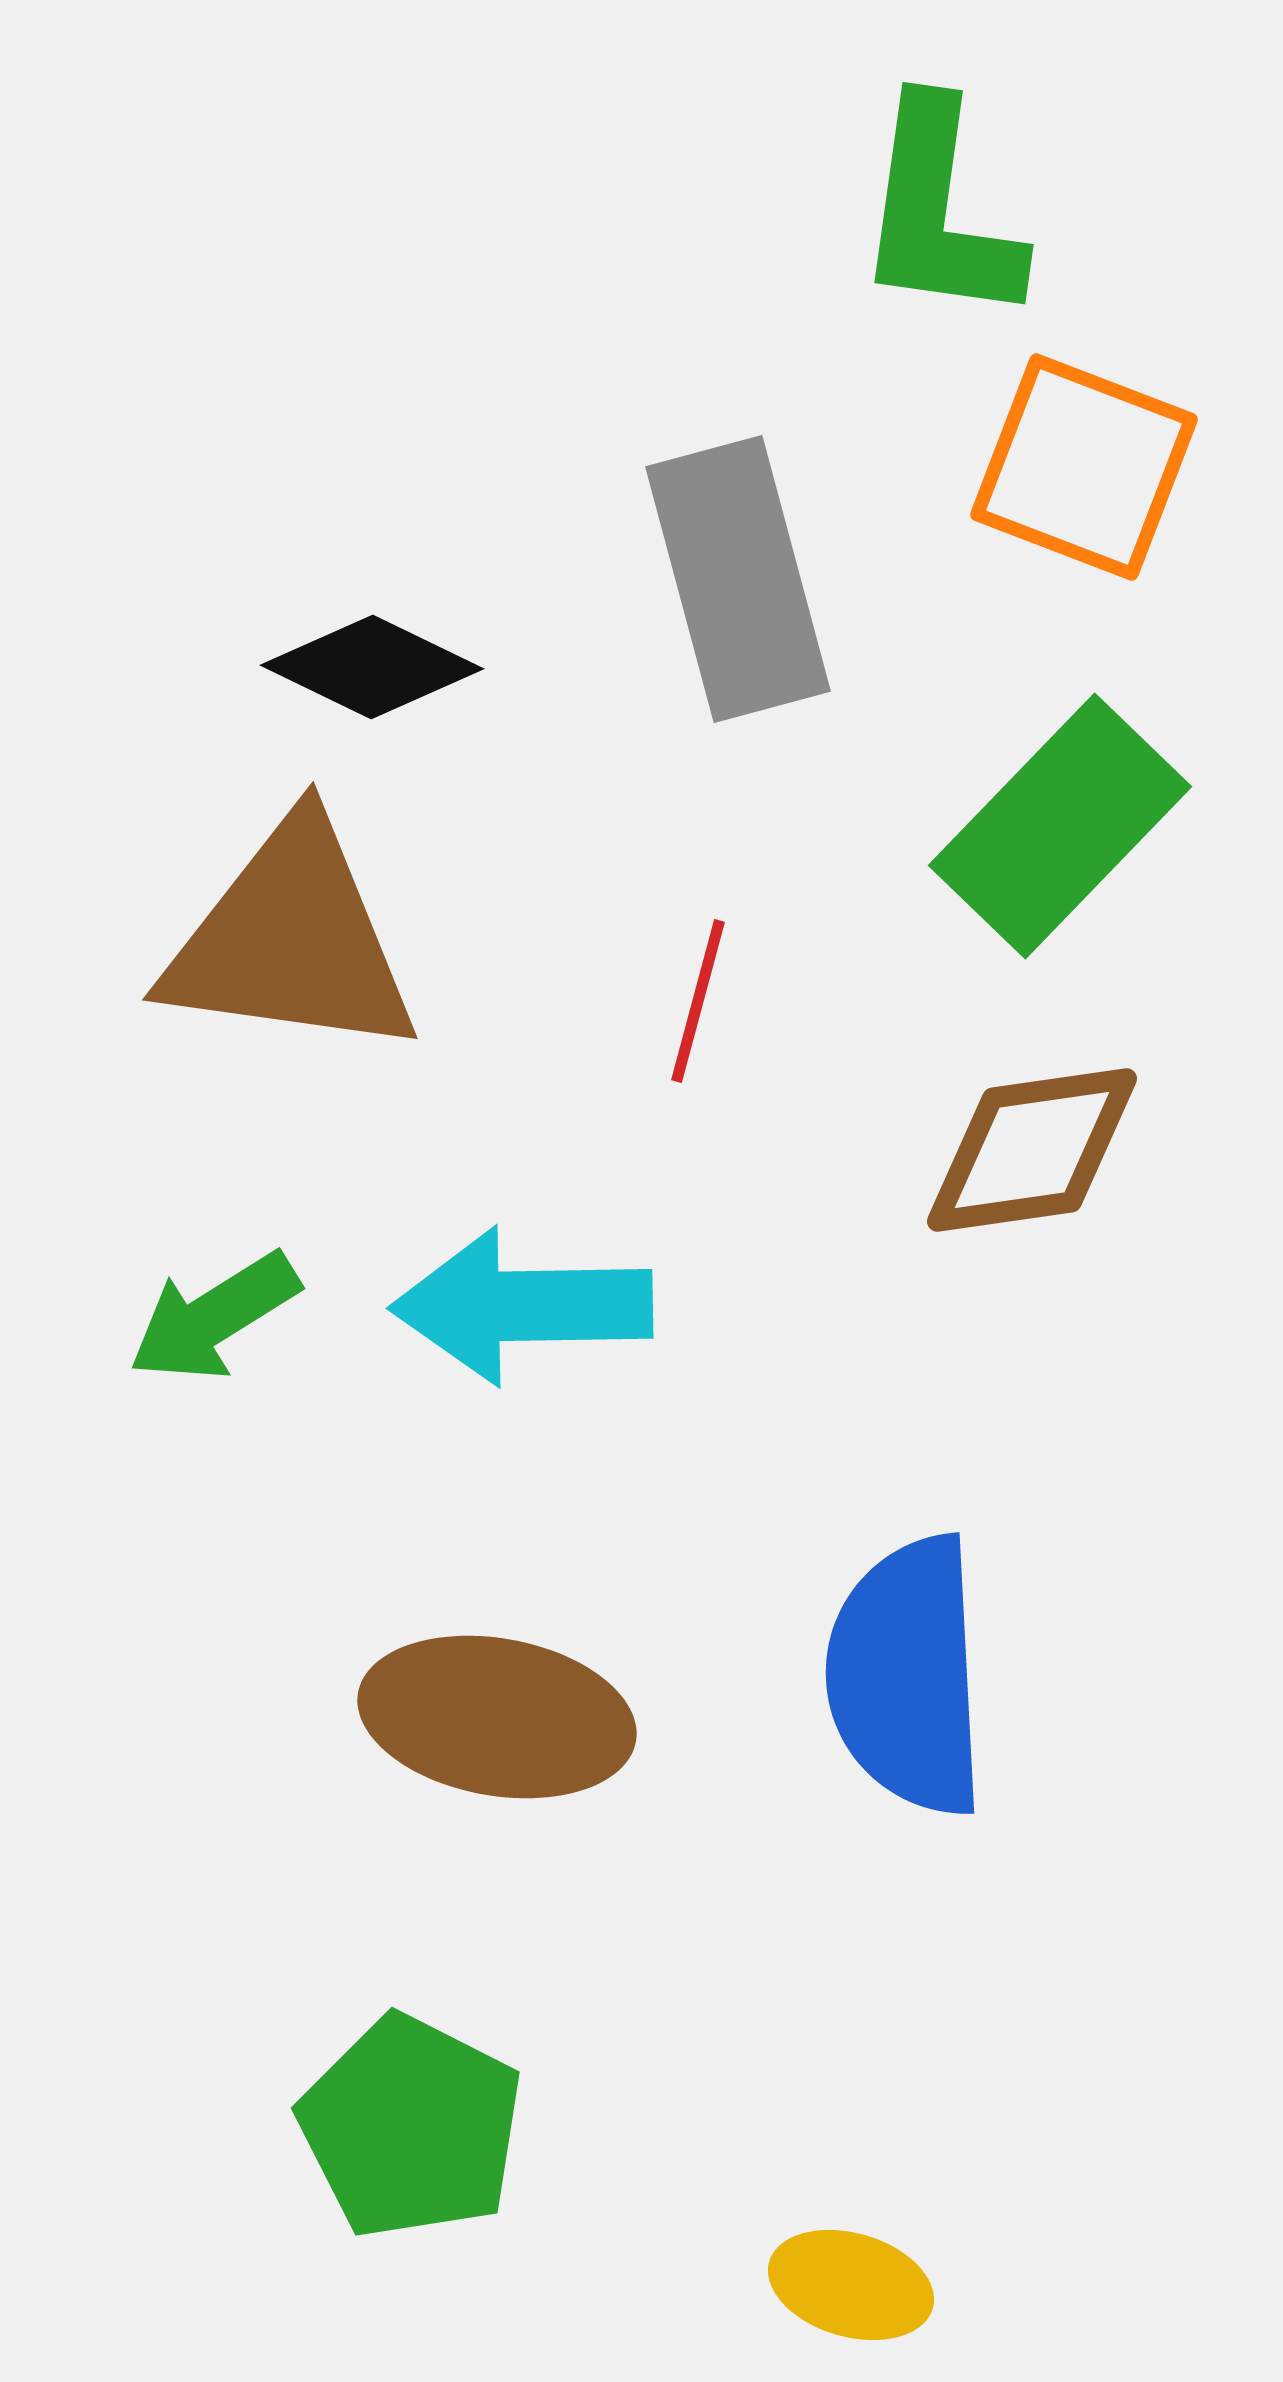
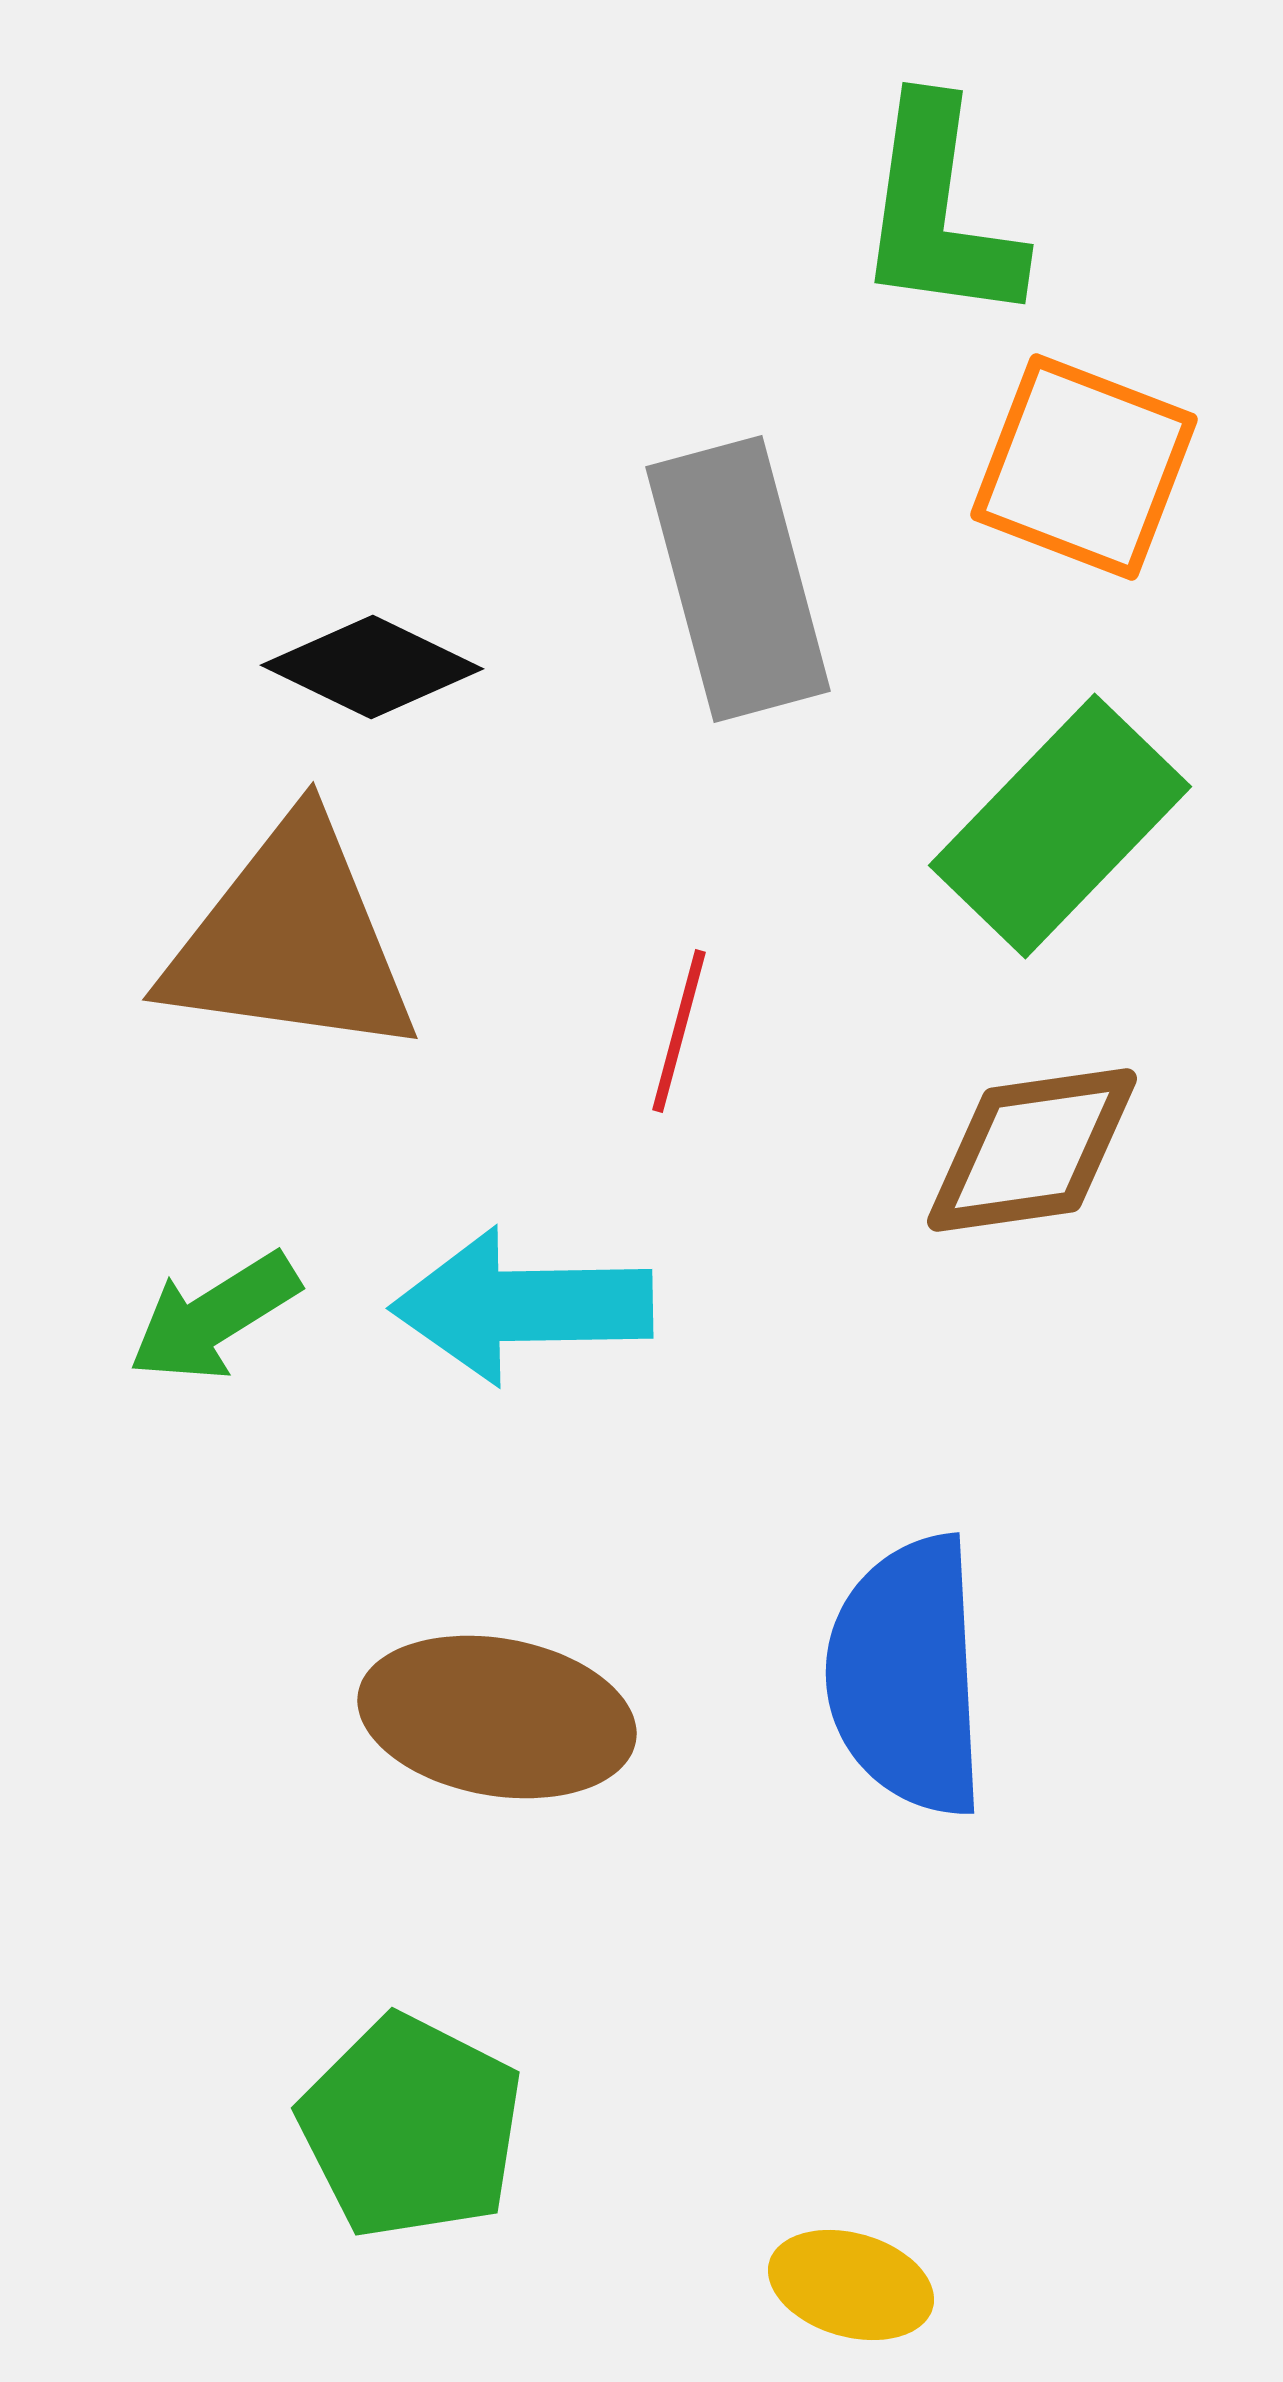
red line: moved 19 px left, 30 px down
